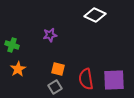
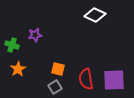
purple star: moved 15 px left
